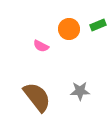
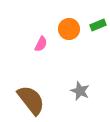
pink semicircle: moved 2 px up; rotated 91 degrees counterclockwise
gray star: rotated 24 degrees clockwise
brown semicircle: moved 6 px left, 3 px down
